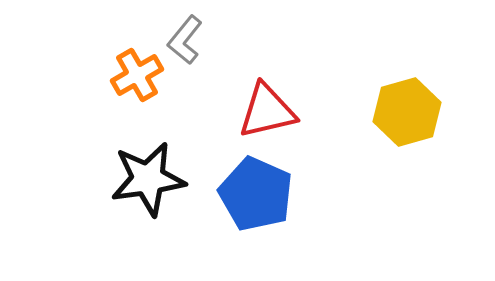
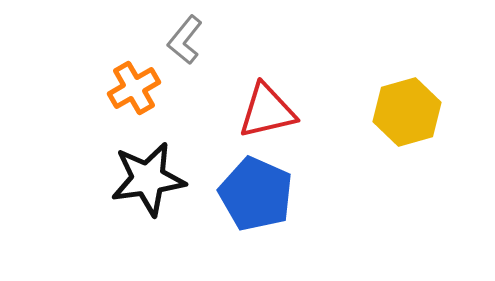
orange cross: moved 3 px left, 13 px down
